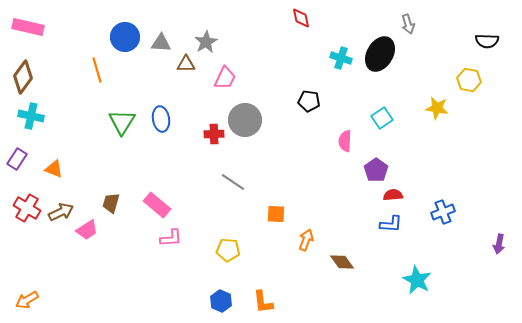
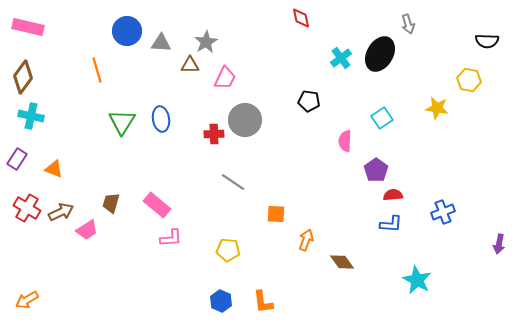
blue circle at (125, 37): moved 2 px right, 6 px up
cyan cross at (341, 58): rotated 35 degrees clockwise
brown triangle at (186, 64): moved 4 px right, 1 px down
